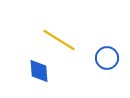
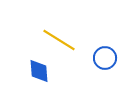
blue circle: moved 2 px left
